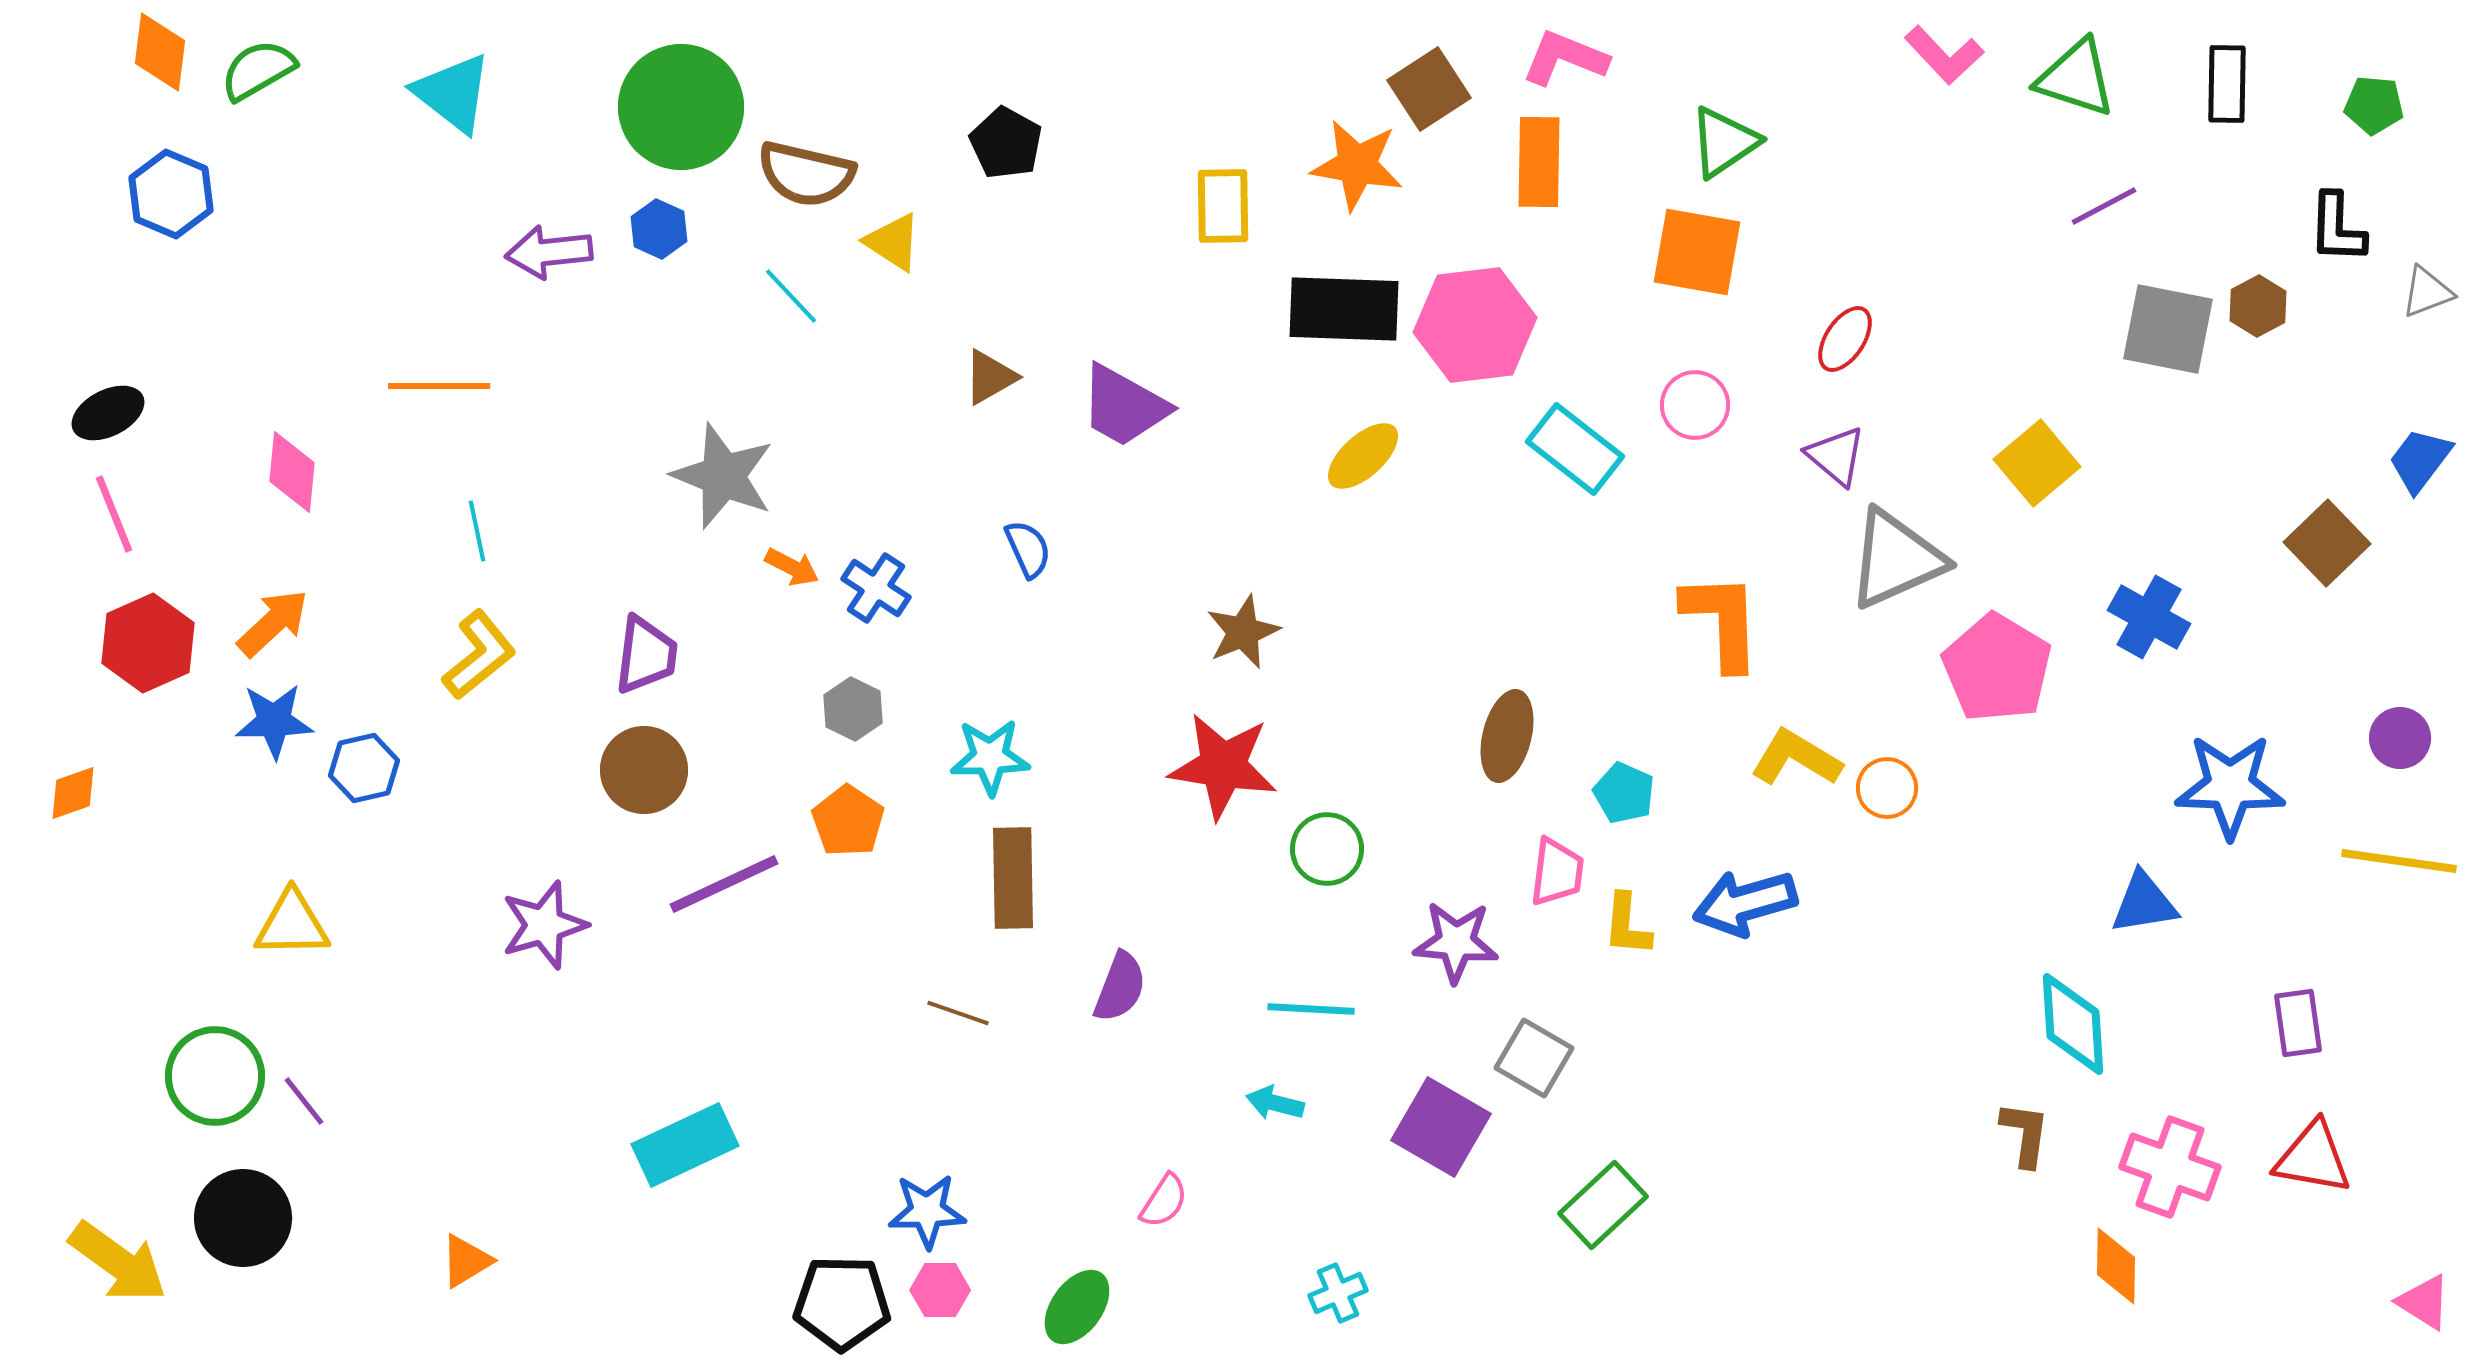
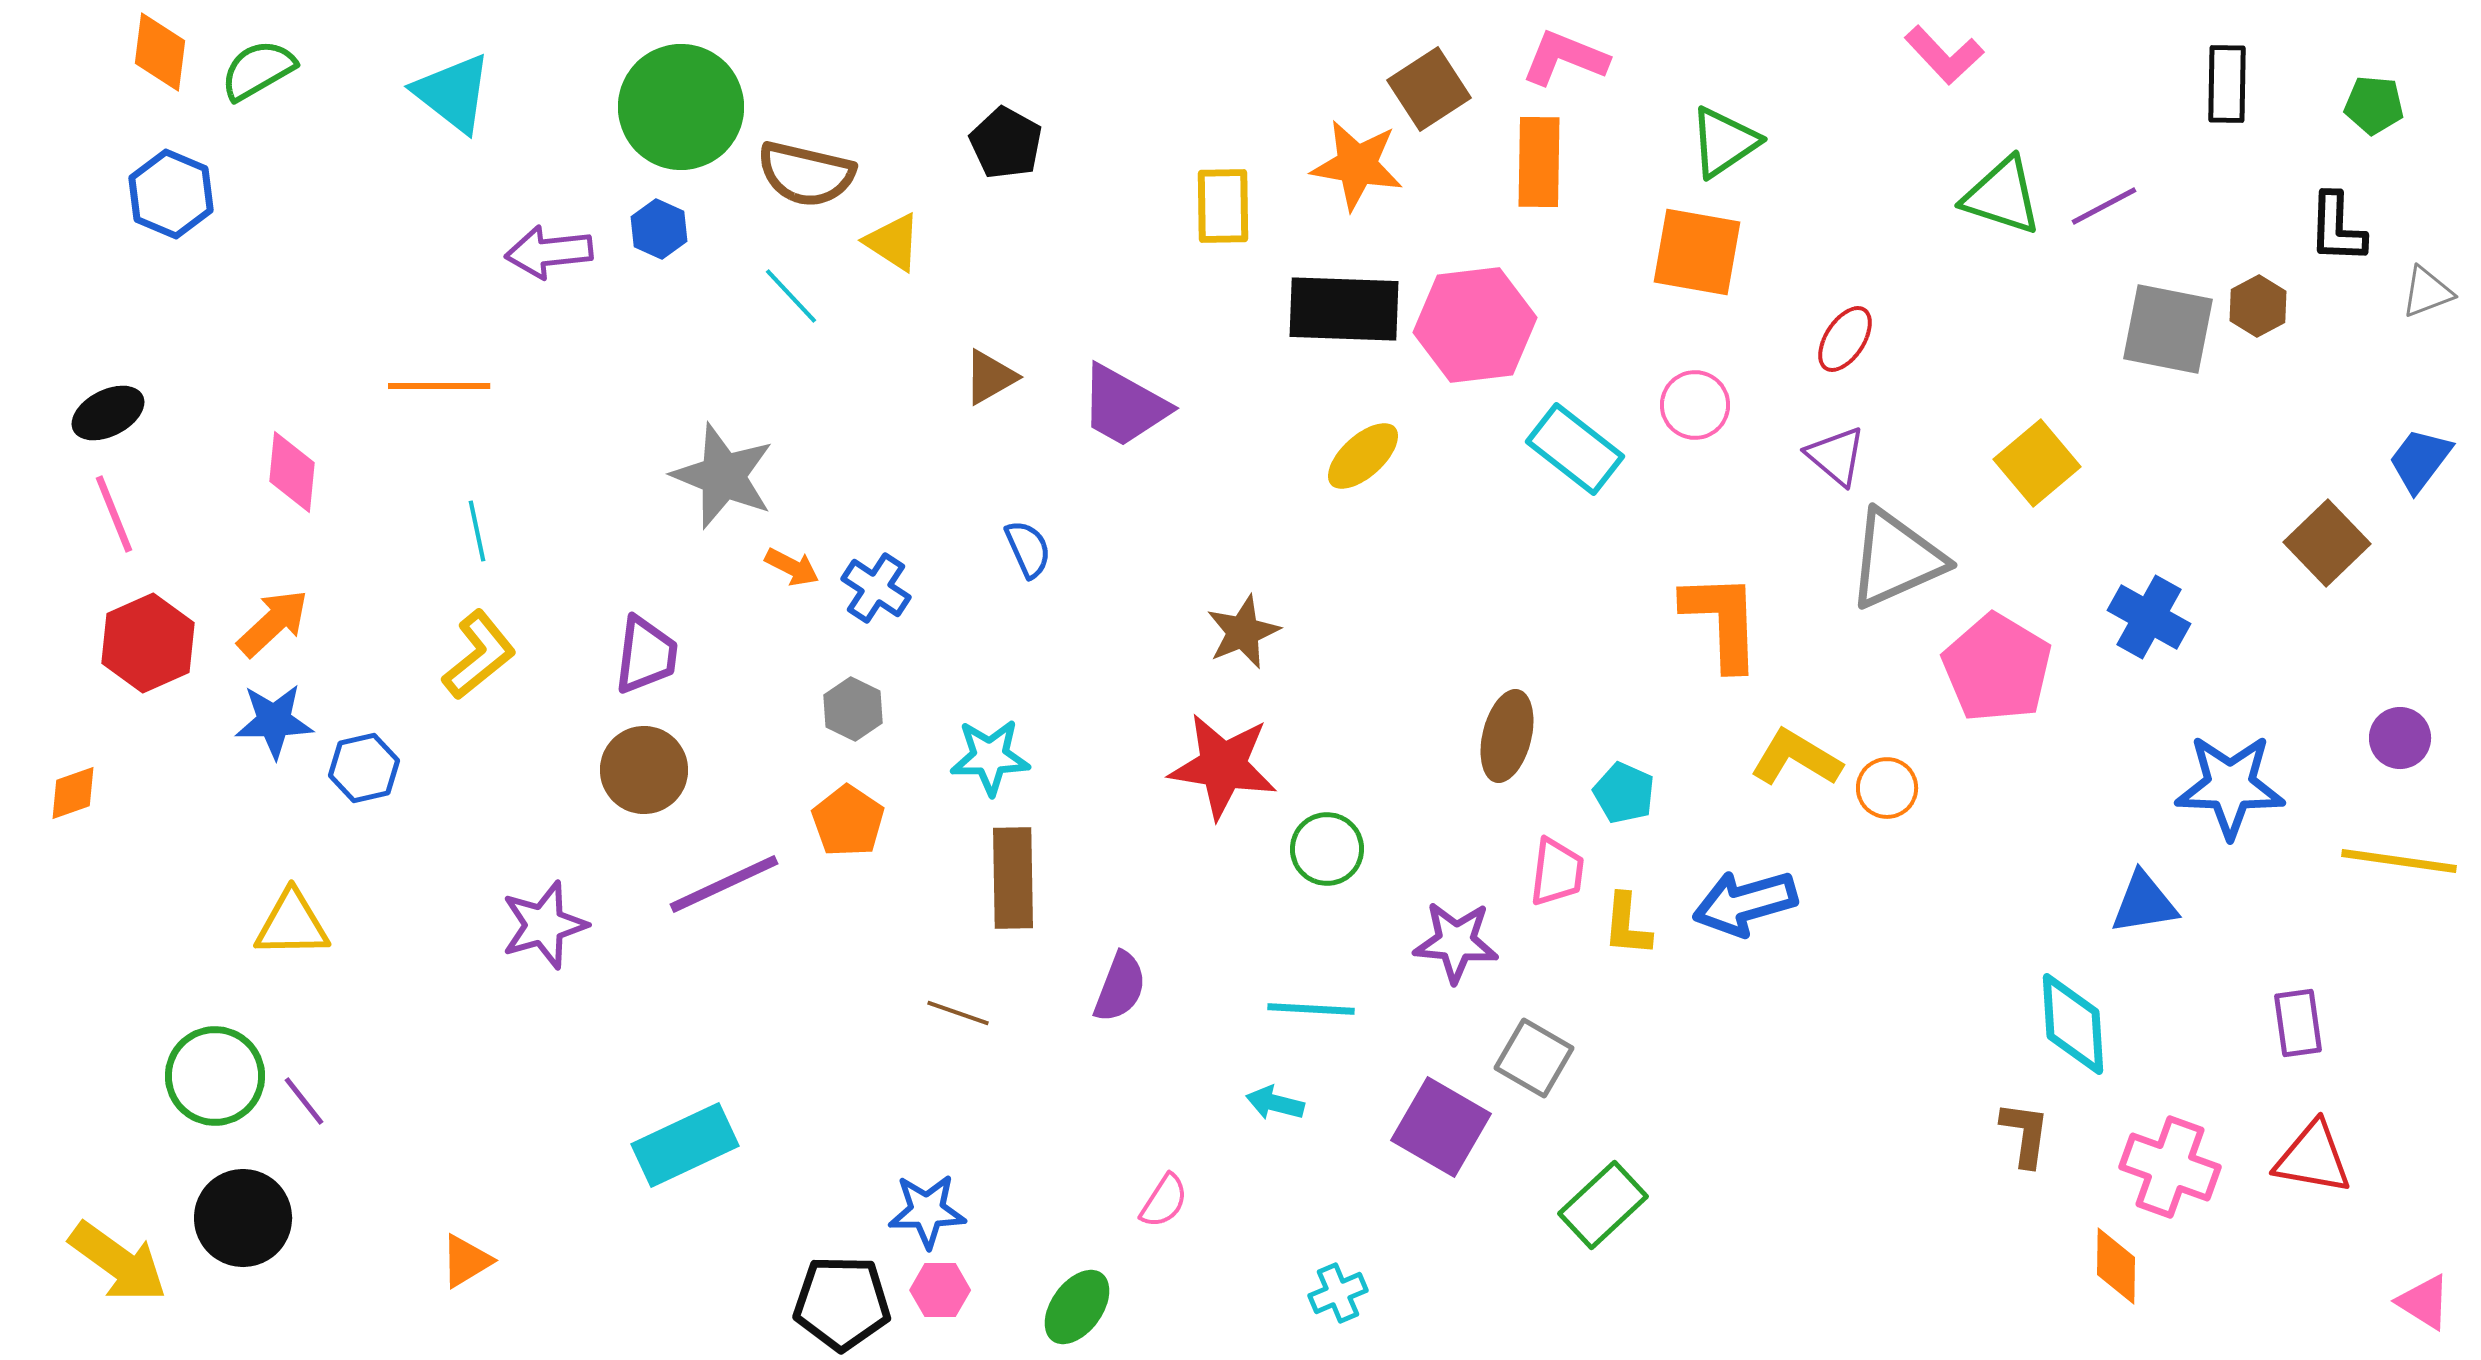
green triangle at (2076, 78): moved 74 px left, 118 px down
